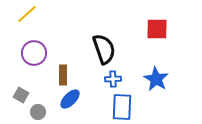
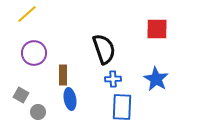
blue ellipse: rotated 55 degrees counterclockwise
